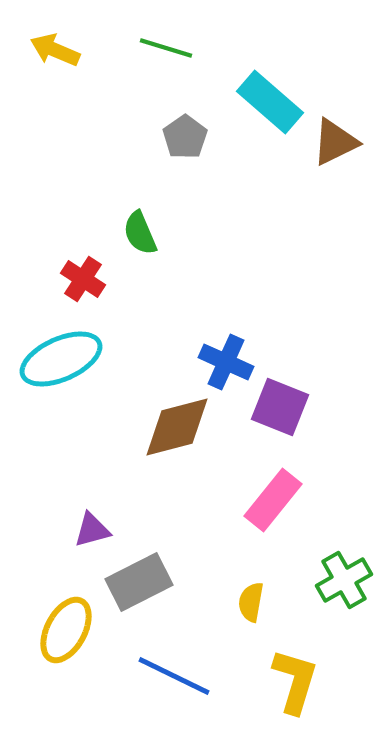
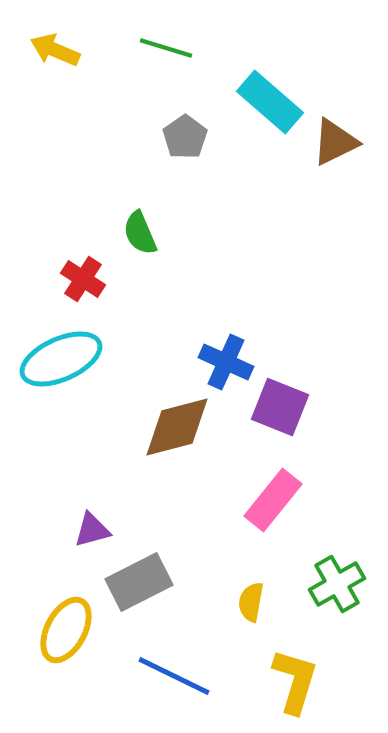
green cross: moved 7 px left, 4 px down
